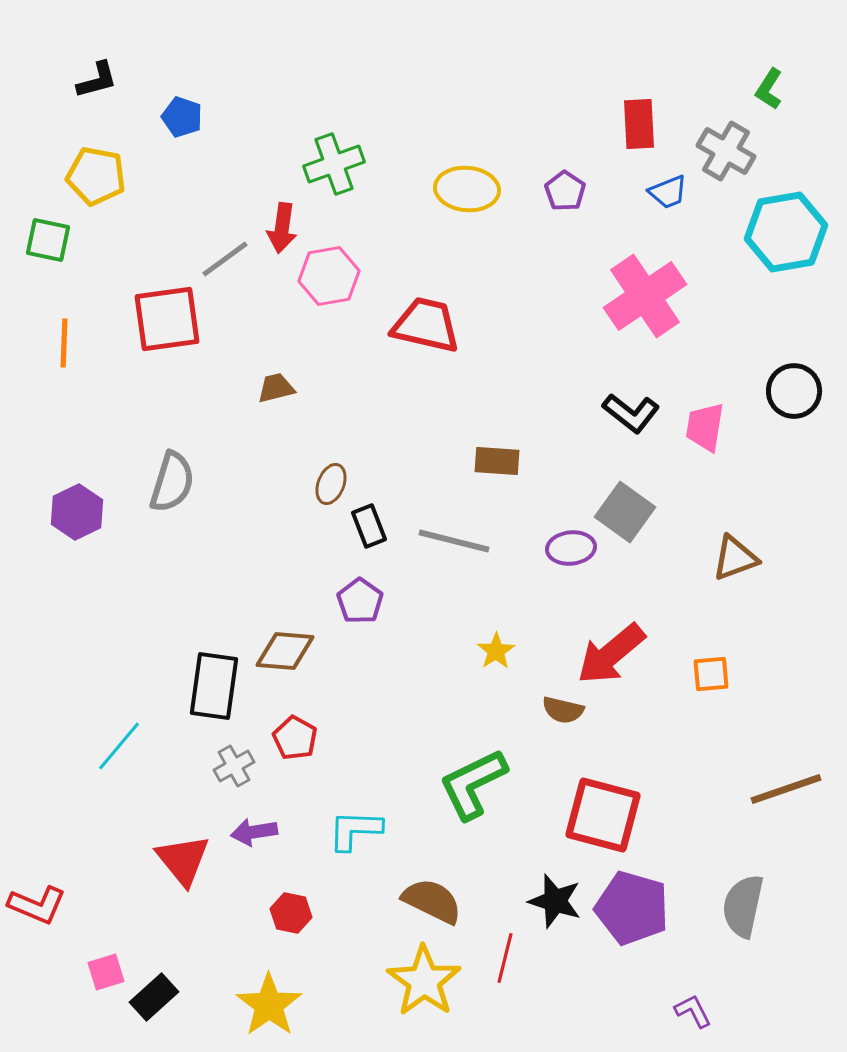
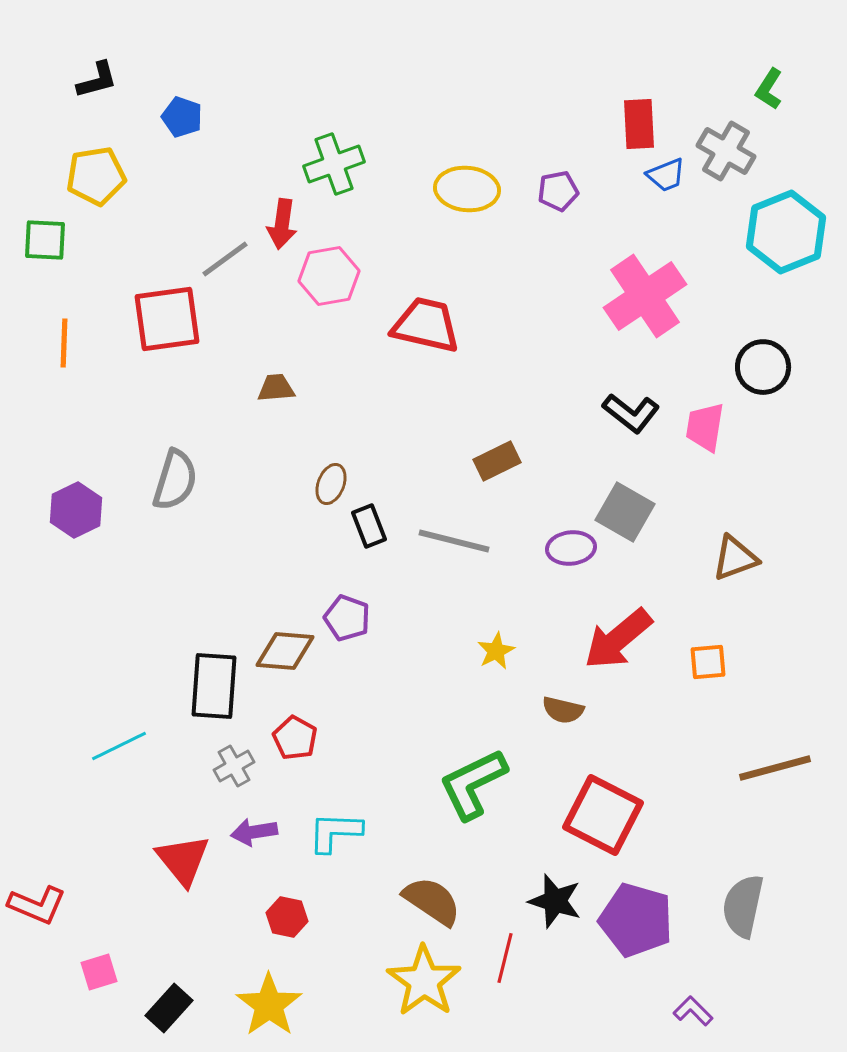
yellow pentagon at (96, 176): rotated 20 degrees counterclockwise
purple pentagon at (565, 191): moved 7 px left; rotated 27 degrees clockwise
blue trapezoid at (668, 192): moved 2 px left, 17 px up
red arrow at (282, 228): moved 4 px up
cyan hexagon at (786, 232): rotated 12 degrees counterclockwise
green square at (48, 240): moved 3 px left; rotated 9 degrees counterclockwise
brown trapezoid at (276, 388): rotated 9 degrees clockwise
black circle at (794, 391): moved 31 px left, 24 px up
brown rectangle at (497, 461): rotated 30 degrees counterclockwise
gray semicircle at (172, 482): moved 3 px right, 2 px up
purple hexagon at (77, 512): moved 1 px left, 2 px up
gray square at (625, 512): rotated 6 degrees counterclockwise
purple pentagon at (360, 601): moved 13 px left, 17 px down; rotated 15 degrees counterclockwise
yellow star at (496, 651): rotated 6 degrees clockwise
red arrow at (611, 654): moved 7 px right, 15 px up
orange square at (711, 674): moved 3 px left, 12 px up
black rectangle at (214, 686): rotated 4 degrees counterclockwise
cyan line at (119, 746): rotated 24 degrees clockwise
brown line at (786, 789): moved 11 px left, 21 px up; rotated 4 degrees clockwise
red square at (603, 815): rotated 12 degrees clockwise
cyan L-shape at (355, 830): moved 20 px left, 2 px down
brown semicircle at (432, 901): rotated 8 degrees clockwise
purple pentagon at (632, 908): moved 4 px right, 12 px down
red hexagon at (291, 913): moved 4 px left, 4 px down
pink square at (106, 972): moved 7 px left
black rectangle at (154, 997): moved 15 px right, 11 px down; rotated 6 degrees counterclockwise
purple L-shape at (693, 1011): rotated 18 degrees counterclockwise
